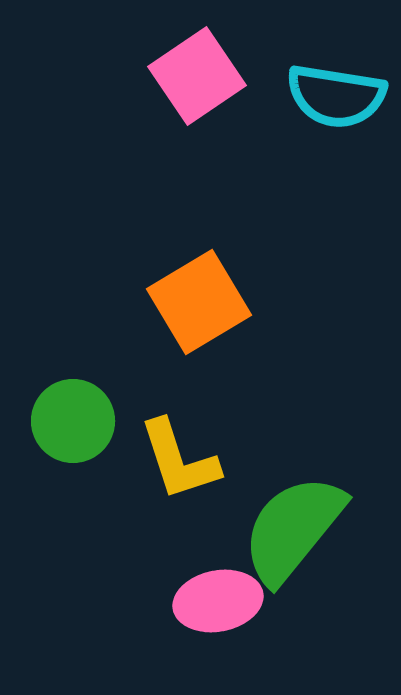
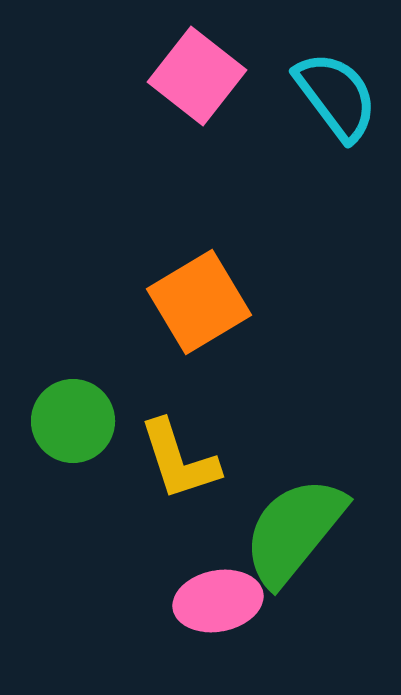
pink square: rotated 18 degrees counterclockwise
cyan semicircle: rotated 136 degrees counterclockwise
green semicircle: moved 1 px right, 2 px down
